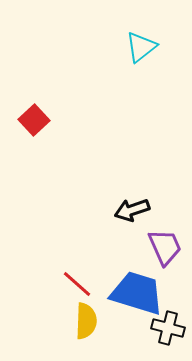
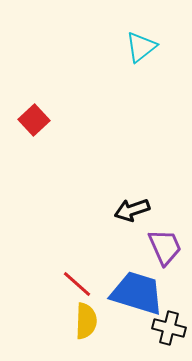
black cross: moved 1 px right
